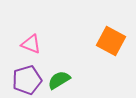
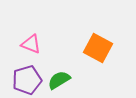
orange square: moved 13 px left, 7 px down
